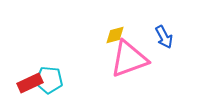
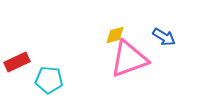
blue arrow: rotated 30 degrees counterclockwise
red rectangle: moved 13 px left, 21 px up
